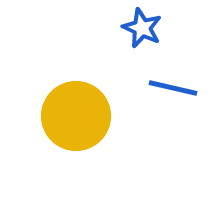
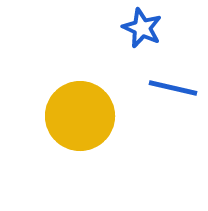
yellow circle: moved 4 px right
